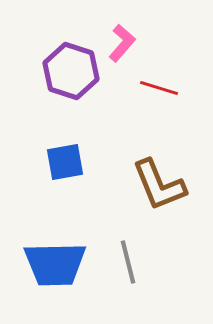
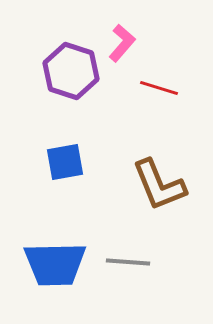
gray line: rotated 72 degrees counterclockwise
